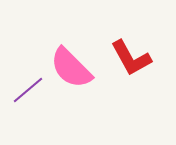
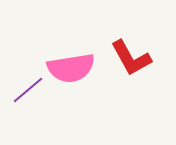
pink semicircle: rotated 54 degrees counterclockwise
